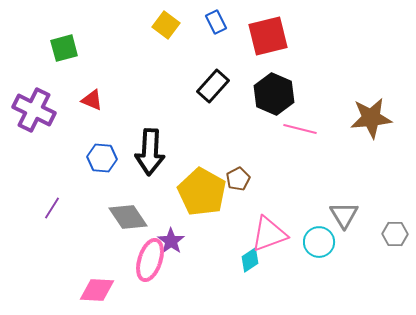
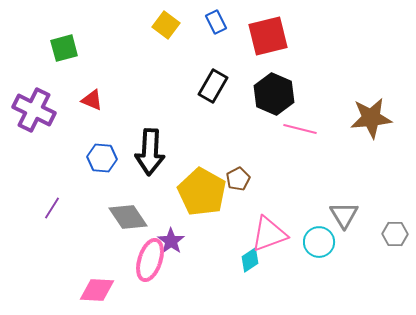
black rectangle: rotated 12 degrees counterclockwise
